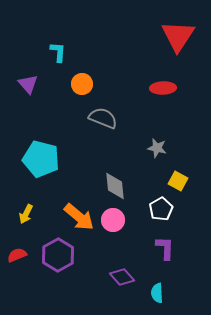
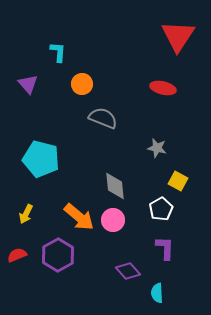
red ellipse: rotated 15 degrees clockwise
purple diamond: moved 6 px right, 6 px up
